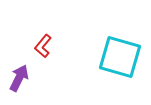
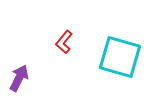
red L-shape: moved 21 px right, 4 px up
